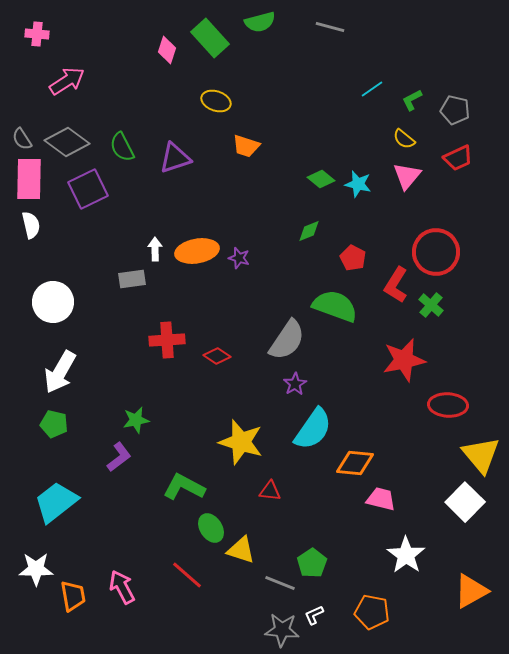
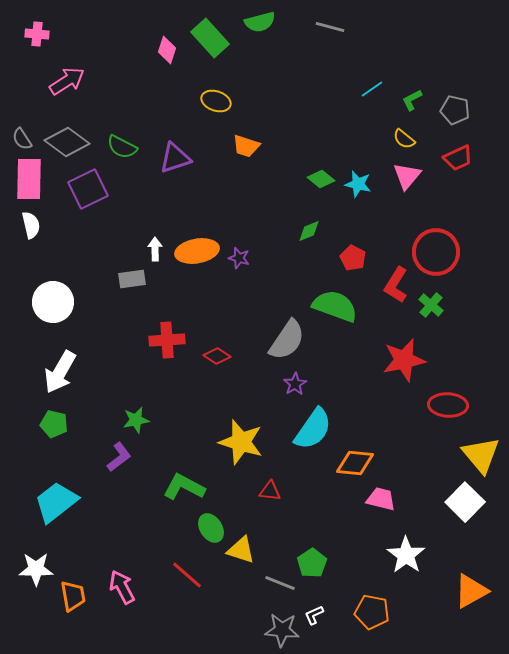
green semicircle at (122, 147): rotated 36 degrees counterclockwise
